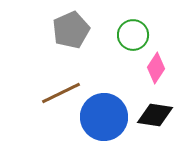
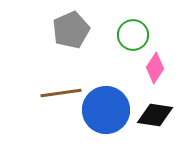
pink diamond: moved 1 px left
brown line: rotated 18 degrees clockwise
blue circle: moved 2 px right, 7 px up
